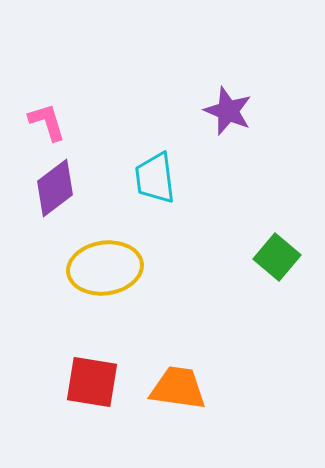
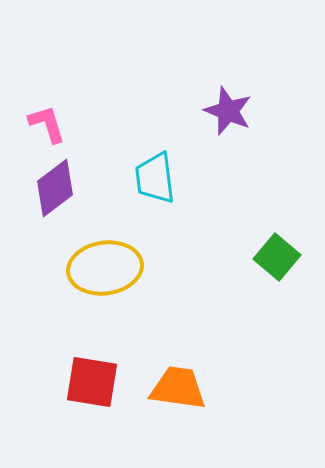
pink L-shape: moved 2 px down
